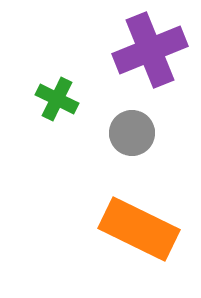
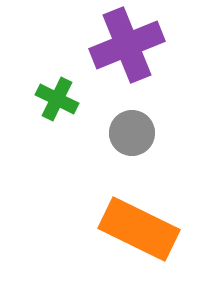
purple cross: moved 23 px left, 5 px up
